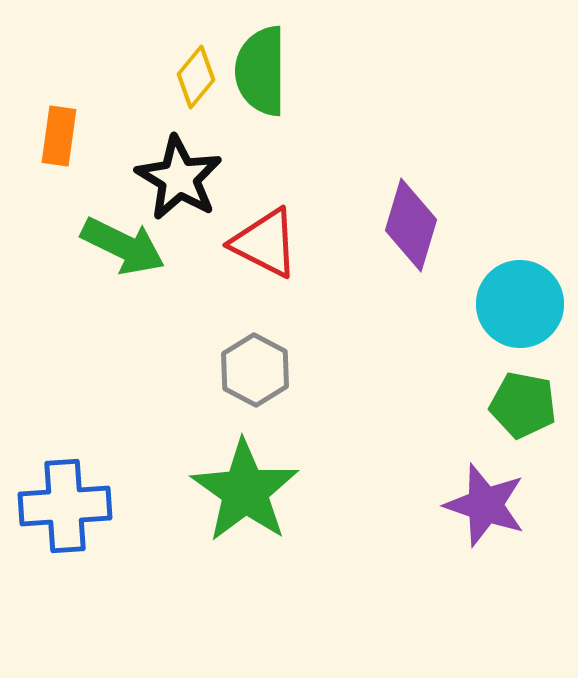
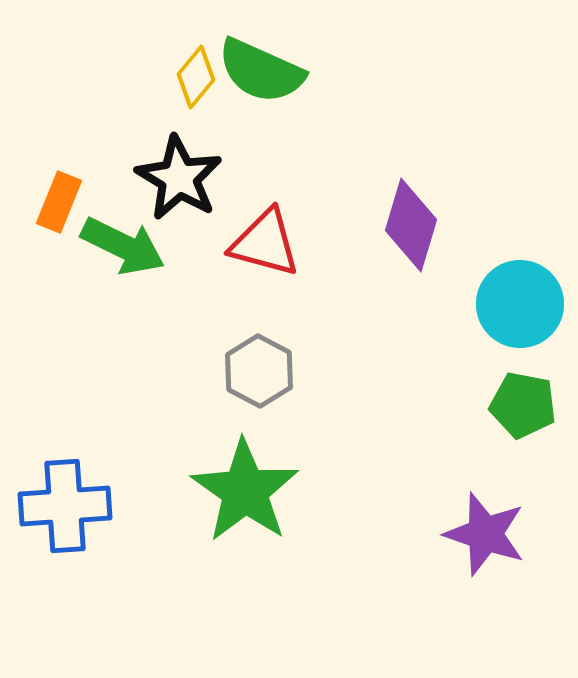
green semicircle: rotated 66 degrees counterclockwise
orange rectangle: moved 66 px down; rotated 14 degrees clockwise
red triangle: rotated 12 degrees counterclockwise
gray hexagon: moved 4 px right, 1 px down
purple star: moved 29 px down
